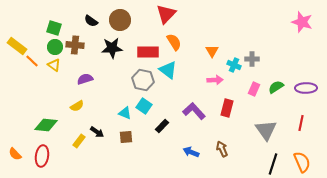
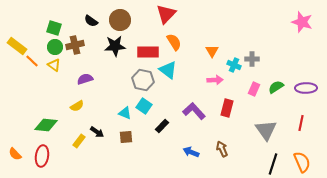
brown cross at (75, 45): rotated 18 degrees counterclockwise
black star at (112, 48): moved 3 px right, 2 px up
